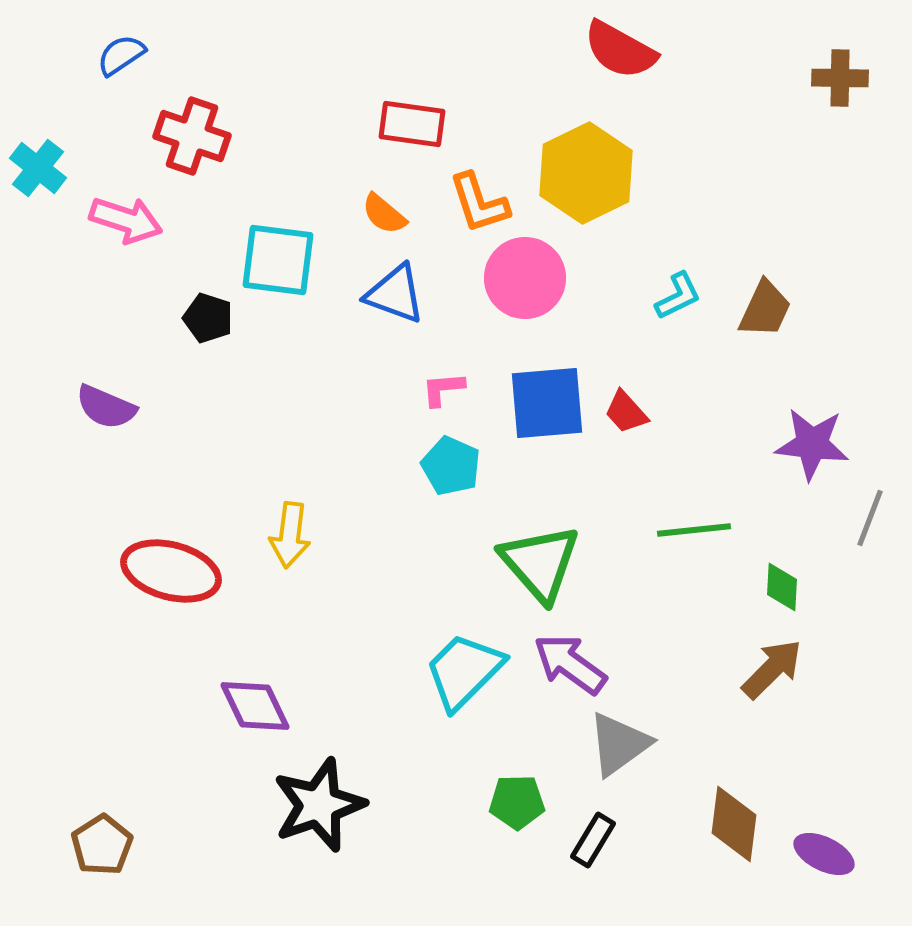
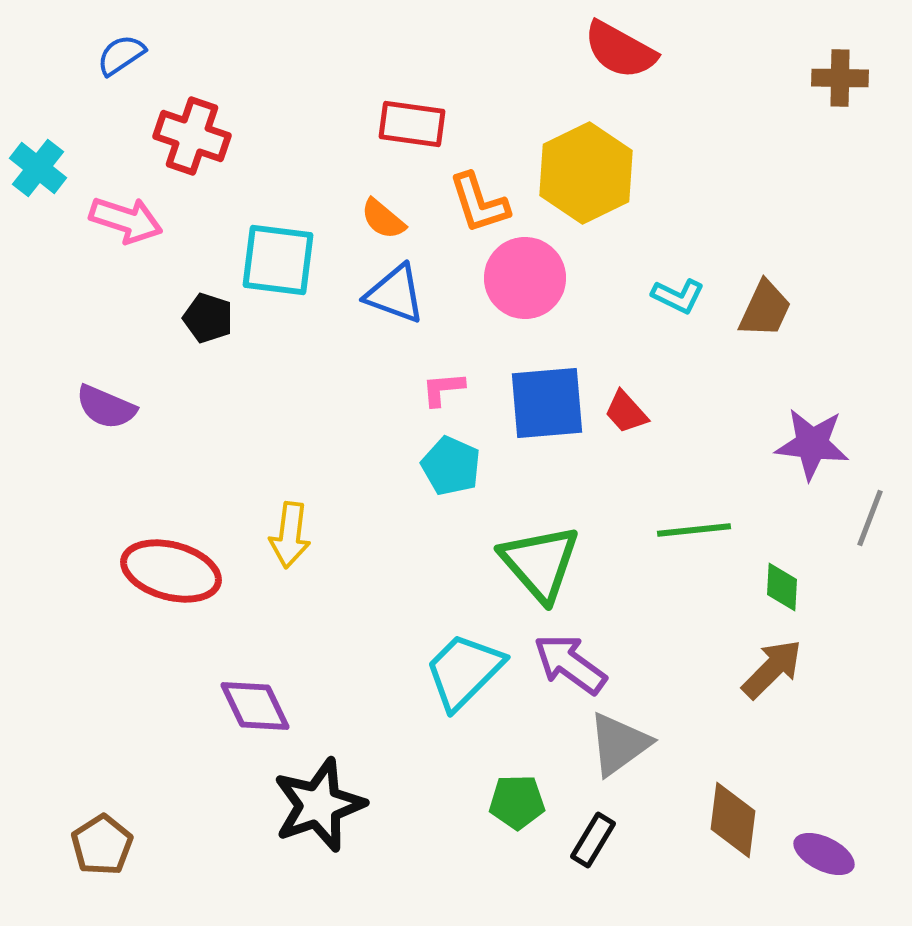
orange semicircle: moved 1 px left, 5 px down
cyan L-shape: rotated 52 degrees clockwise
brown diamond: moved 1 px left, 4 px up
